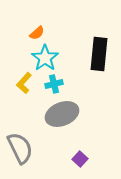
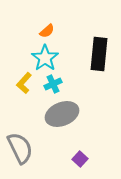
orange semicircle: moved 10 px right, 2 px up
cyan cross: moved 1 px left; rotated 12 degrees counterclockwise
